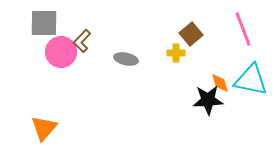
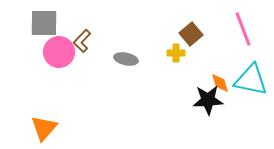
pink circle: moved 2 px left
